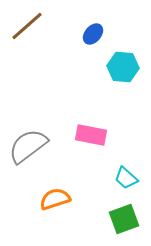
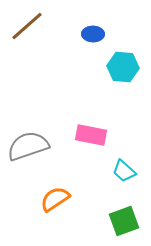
blue ellipse: rotated 50 degrees clockwise
gray semicircle: rotated 18 degrees clockwise
cyan trapezoid: moved 2 px left, 7 px up
orange semicircle: rotated 16 degrees counterclockwise
green square: moved 2 px down
